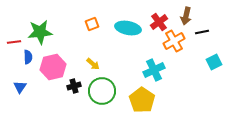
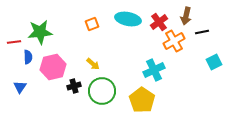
cyan ellipse: moved 9 px up
